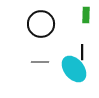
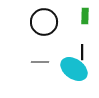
green rectangle: moved 1 px left, 1 px down
black circle: moved 3 px right, 2 px up
cyan ellipse: rotated 16 degrees counterclockwise
